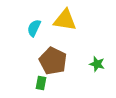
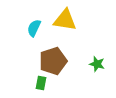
brown pentagon: rotated 28 degrees clockwise
